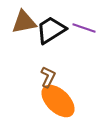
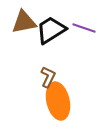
orange ellipse: rotated 33 degrees clockwise
